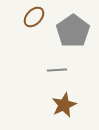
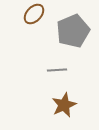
brown ellipse: moved 3 px up
gray pentagon: rotated 12 degrees clockwise
